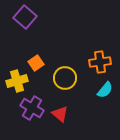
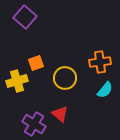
orange square: rotated 14 degrees clockwise
purple cross: moved 2 px right, 16 px down
